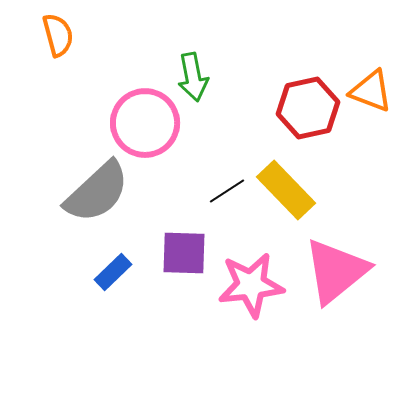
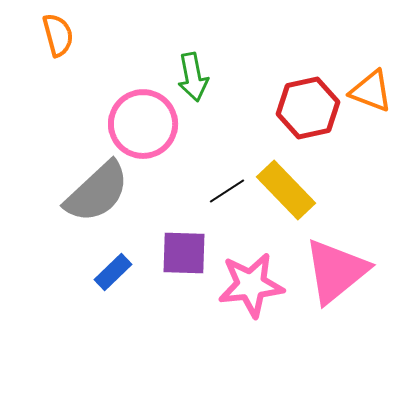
pink circle: moved 2 px left, 1 px down
